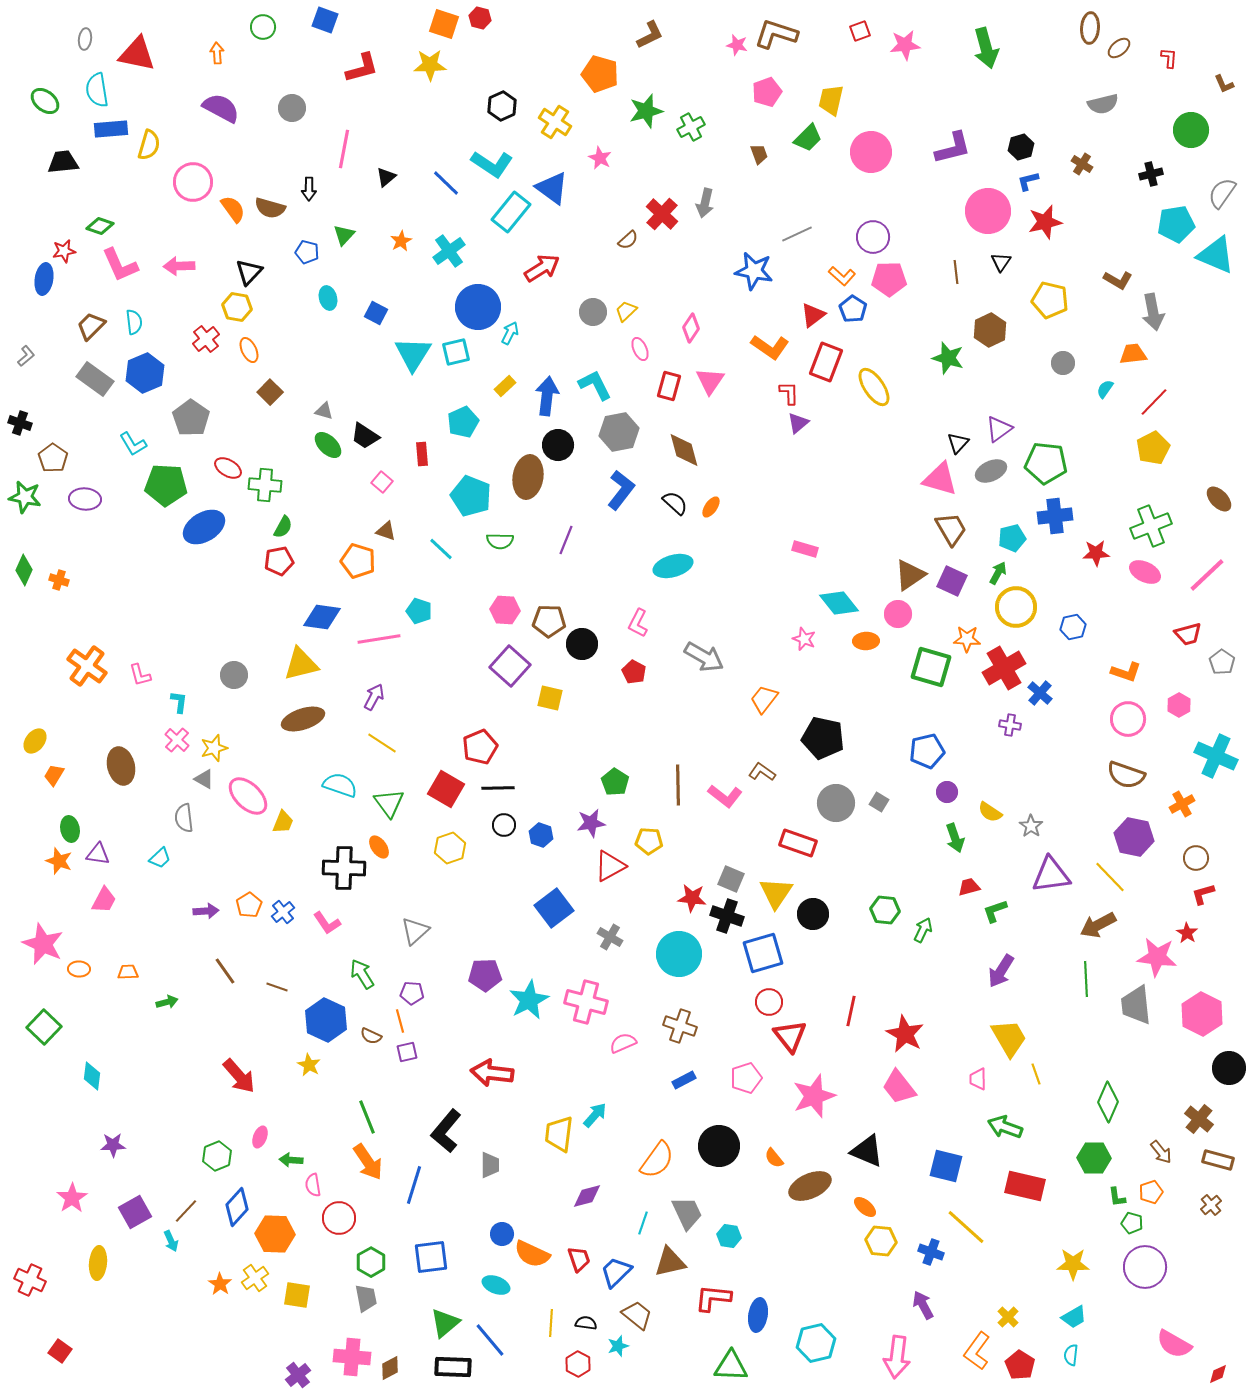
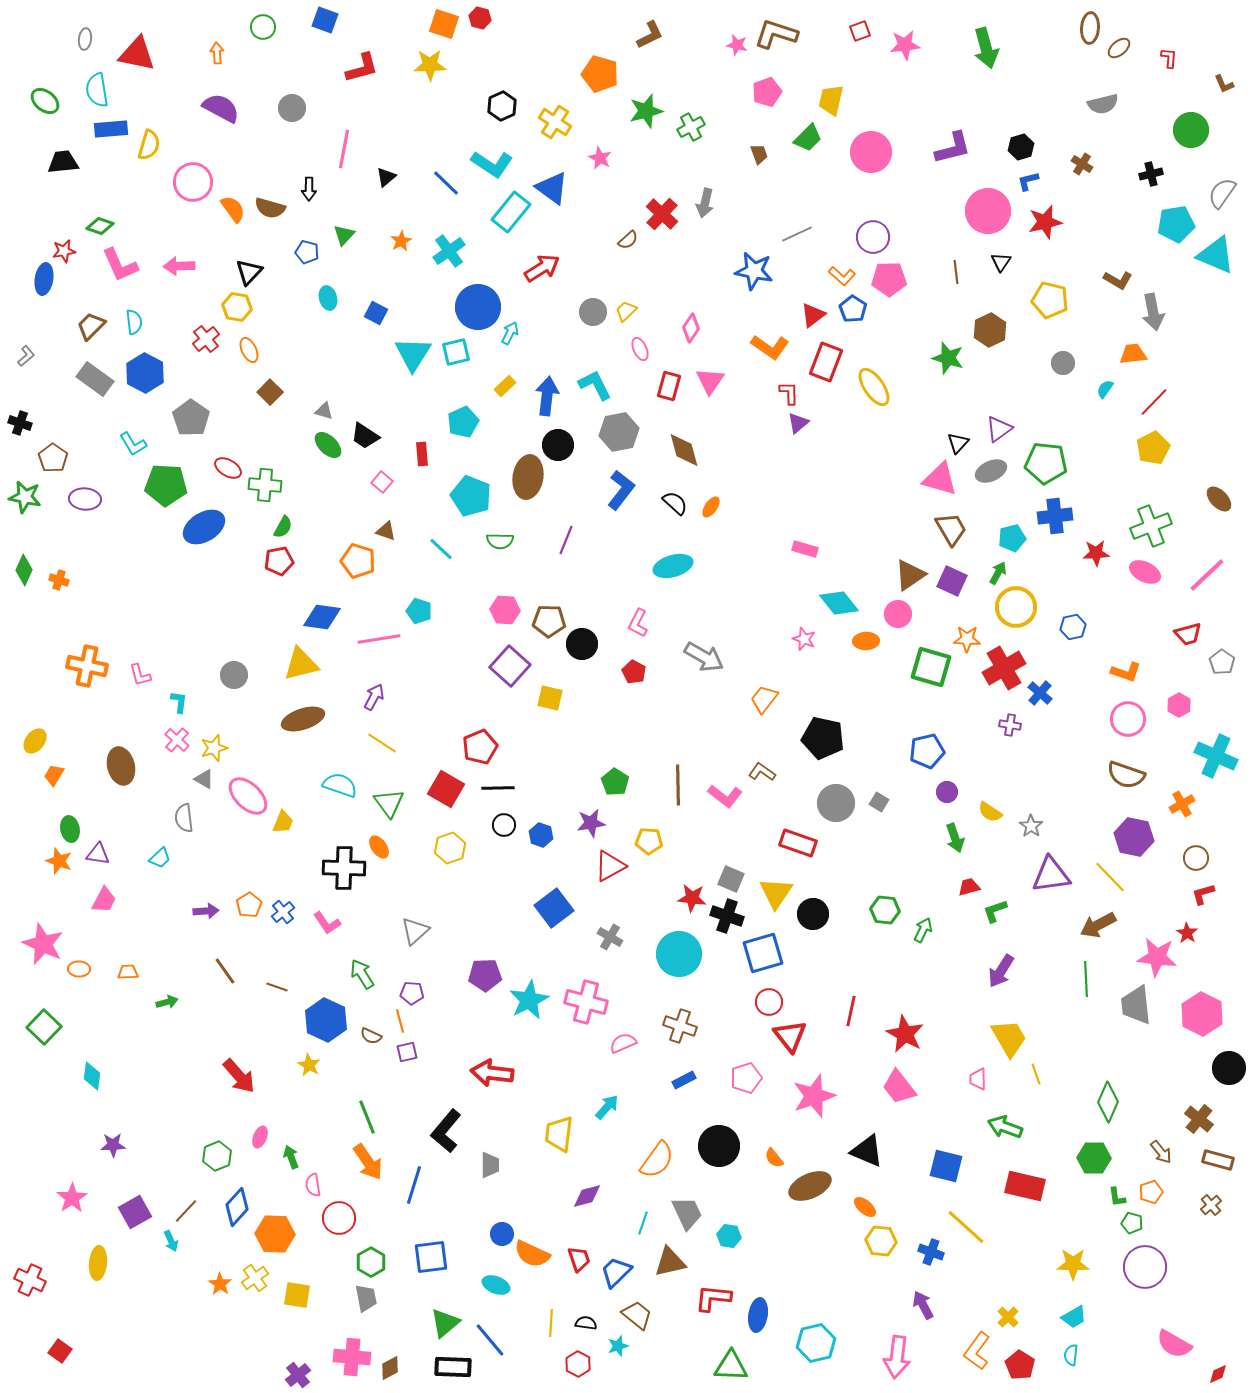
blue hexagon at (145, 373): rotated 9 degrees counterclockwise
orange cross at (87, 666): rotated 24 degrees counterclockwise
cyan arrow at (595, 1115): moved 12 px right, 8 px up
green arrow at (291, 1160): moved 3 px up; rotated 65 degrees clockwise
